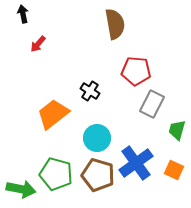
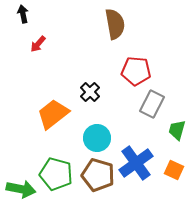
black cross: moved 1 px down; rotated 12 degrees clockwise
